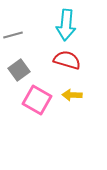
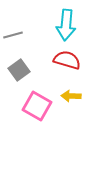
yellow arrow: moved 1 px left, 1 px down
pink square: moved 6 px down
